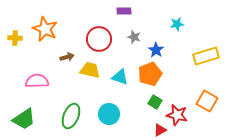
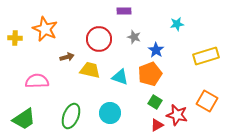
cyan circle: moved 1 px right, 1 px up
red triangle: moved 3 px left, 5 px up
